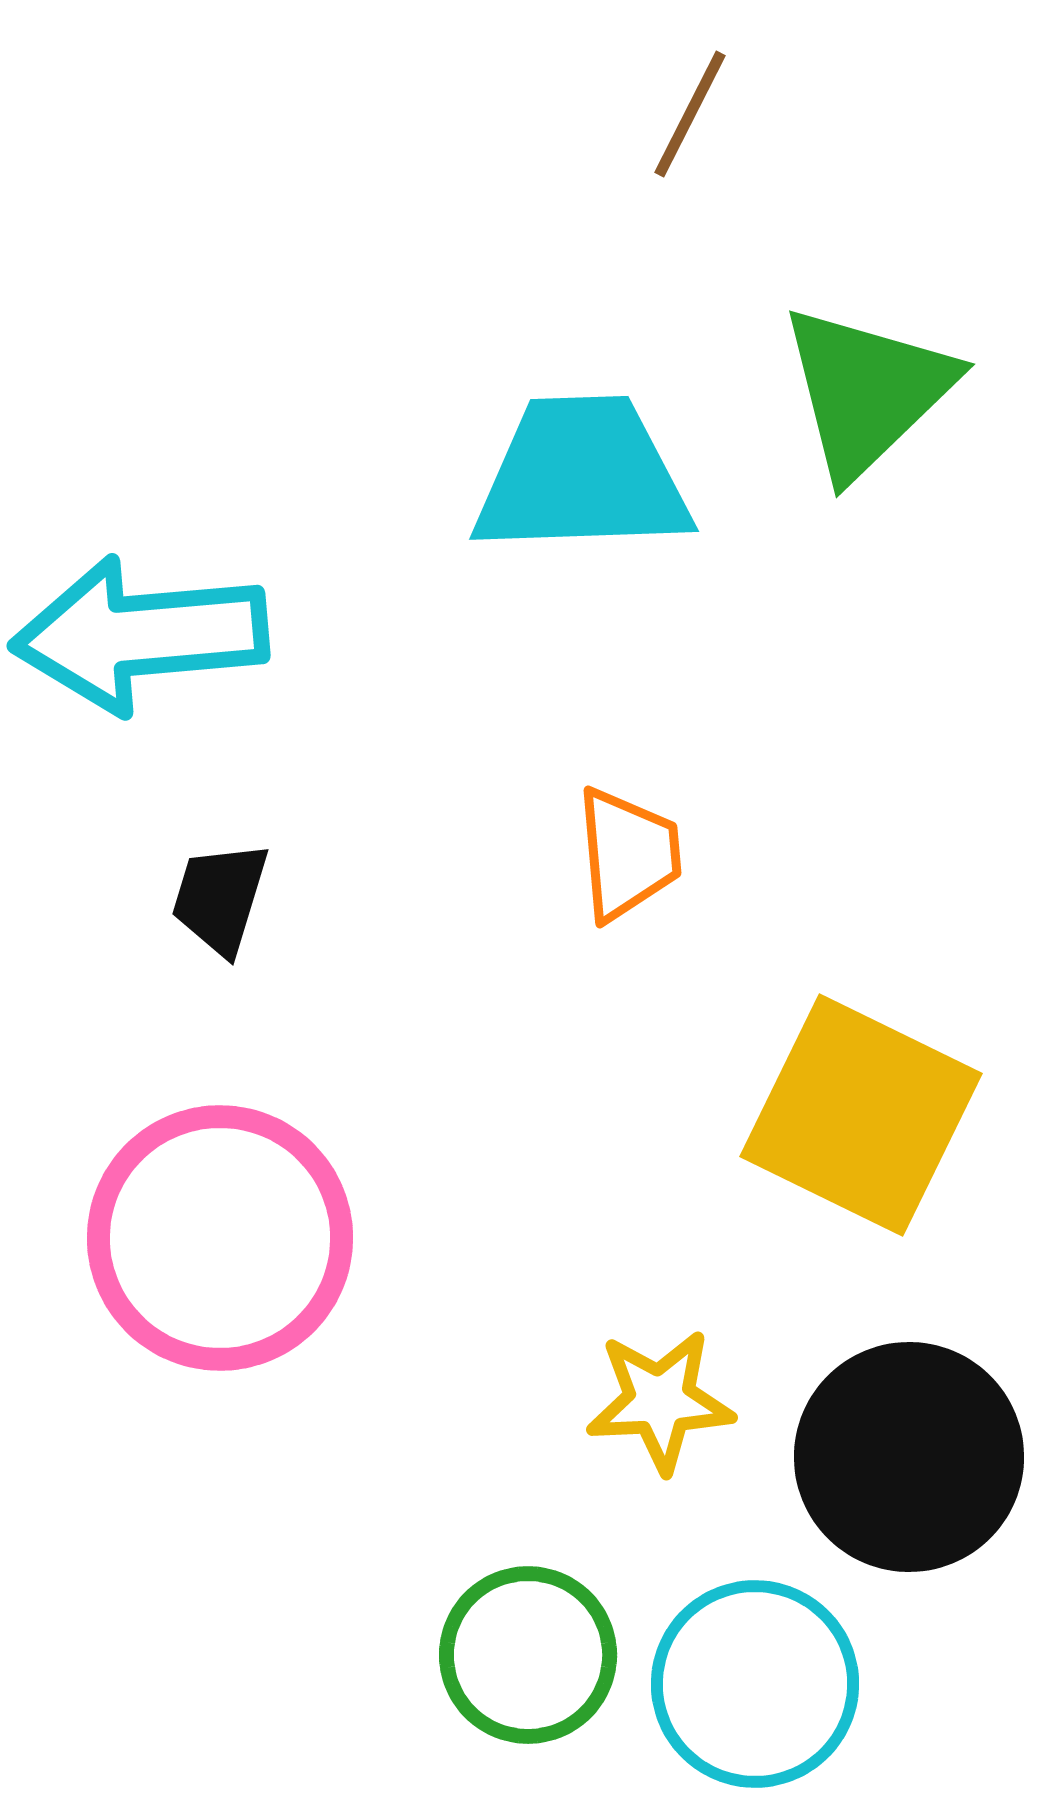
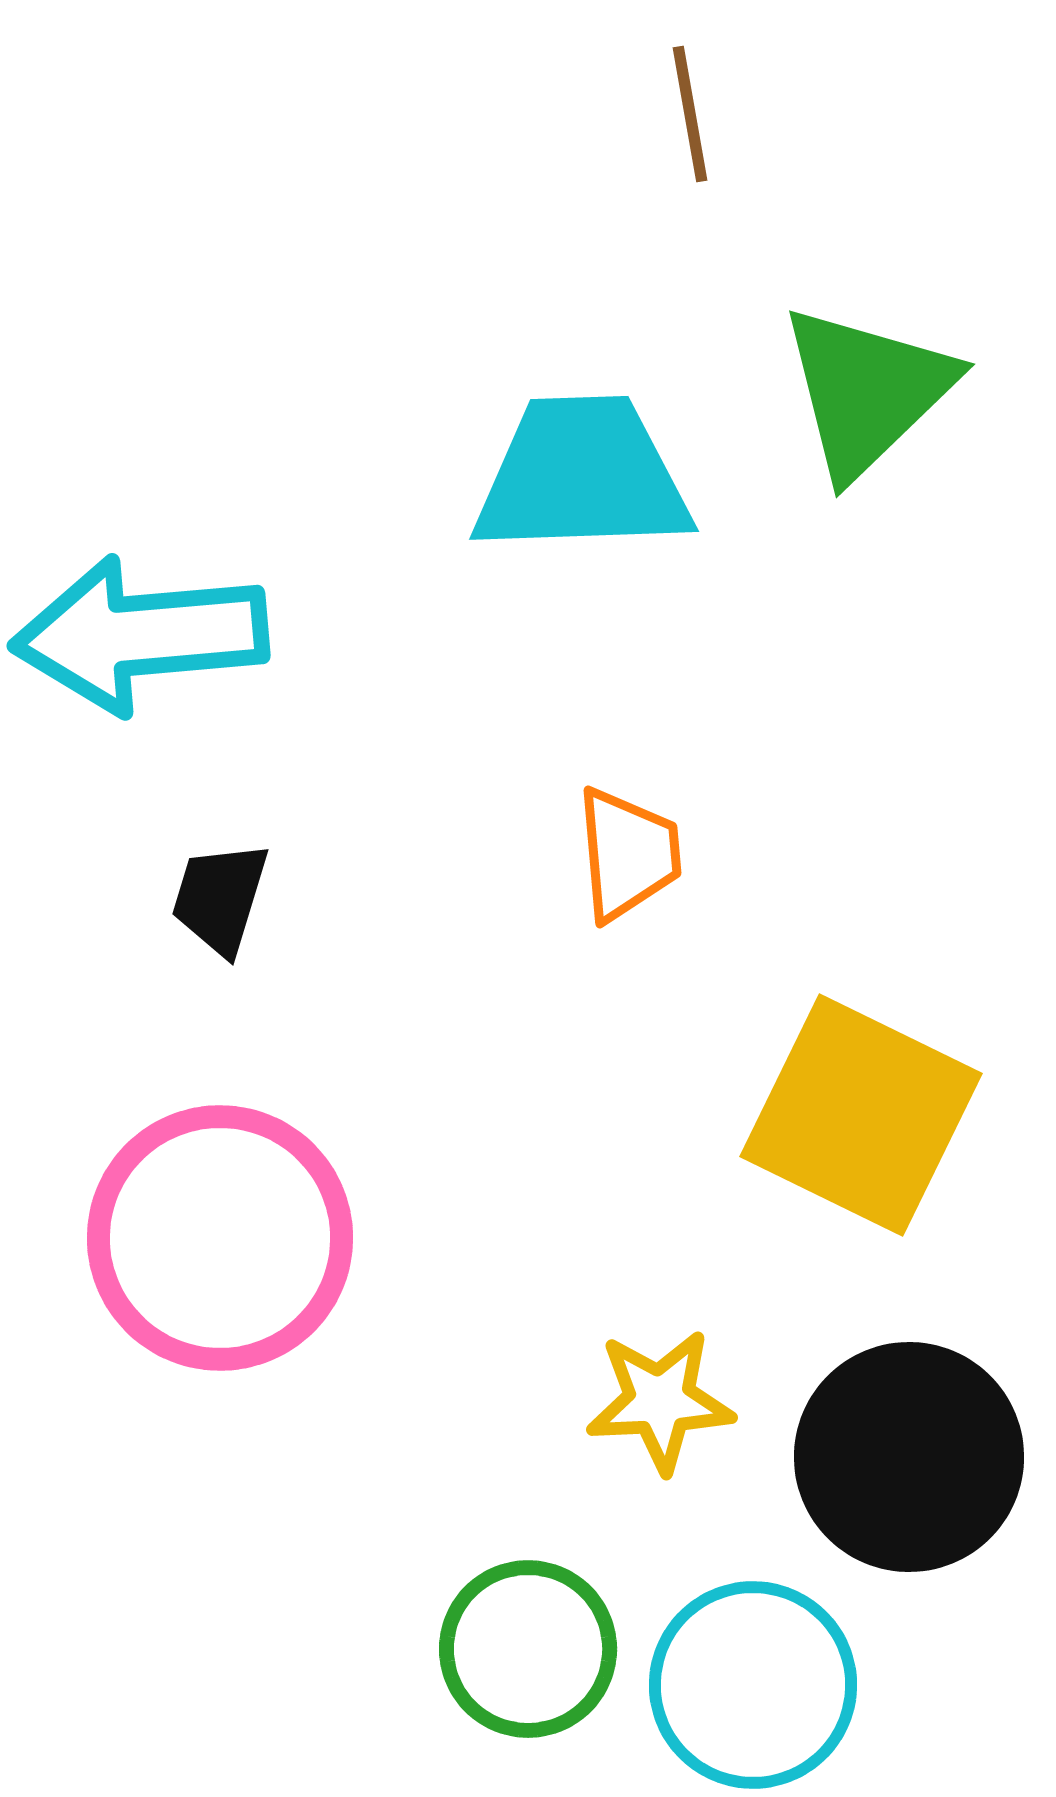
brown line: rotated 37 degrees counterclockwise
green circle: moved 6 px up
cyan circle: moved 2 px left, 1 px down
